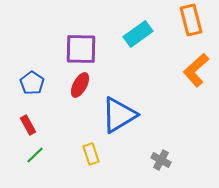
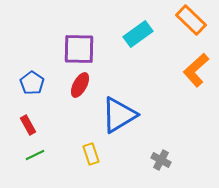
orange rectangle: rotated 32 degrees counterclockwise
purple square: moved 2 px left
green line: rotated 18 degrees clockwise
